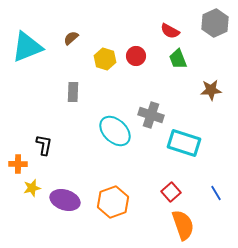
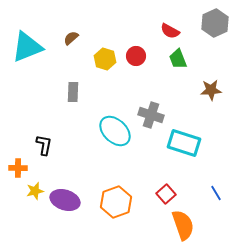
orange cross: moved 4 px down
yellow star: moved 3 px right, 3 px down
red square: moved 5 px left, 2 px down
orange hexagon: moved 3 px right
